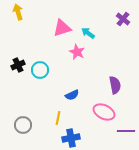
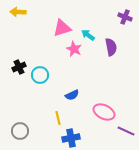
yellow arrow: rotated 70 degrees counterclockwise
purple cross: moved 2 px right, 2 px up; rotated 16 degrees counterclockwise
cyan arrow: moved 2 px down
pink star: moved 3 px left, 3 px up
black cross: moved 1 px right, 2 px down
cyan circle: moved 5 px down
purple semicircle: moved 4 px left, 38 px up
yellow line: rotated 24 degrees counterclockwise
gray circle: moved 3 px left, 6 px down
purple line: rotated 24 degrees clockwise
